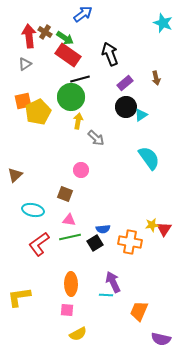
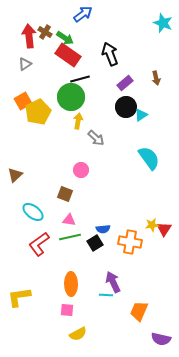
orange square: rotated 18 degrees counterclockwise
cyan ellipse: moved 2 px down; rotated 25 degrees clockwise
